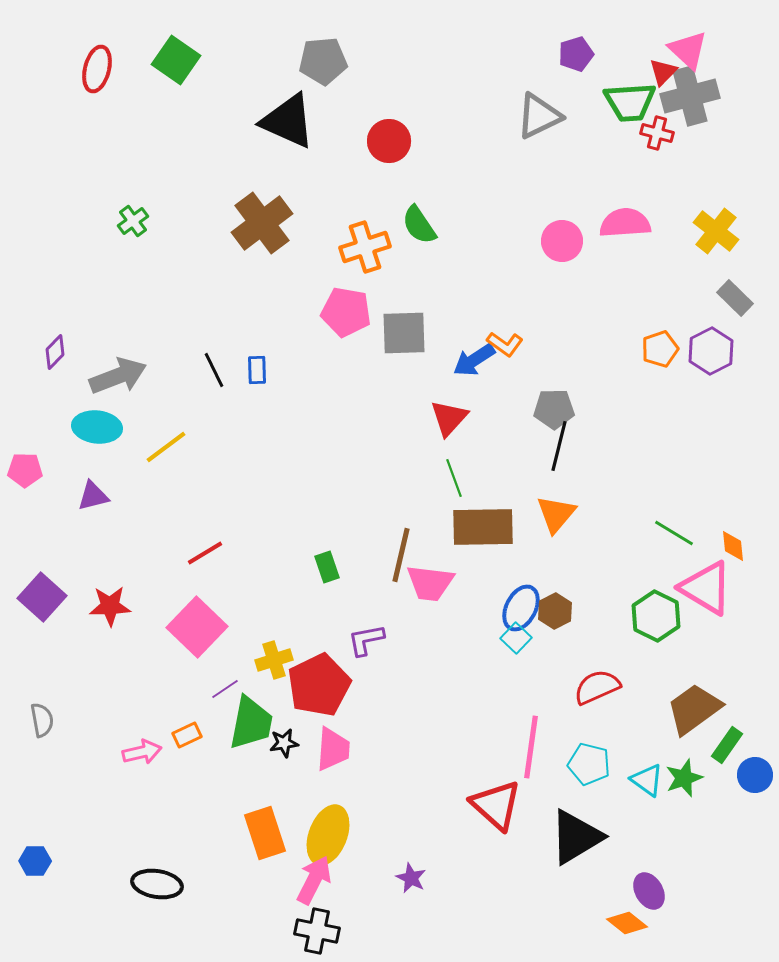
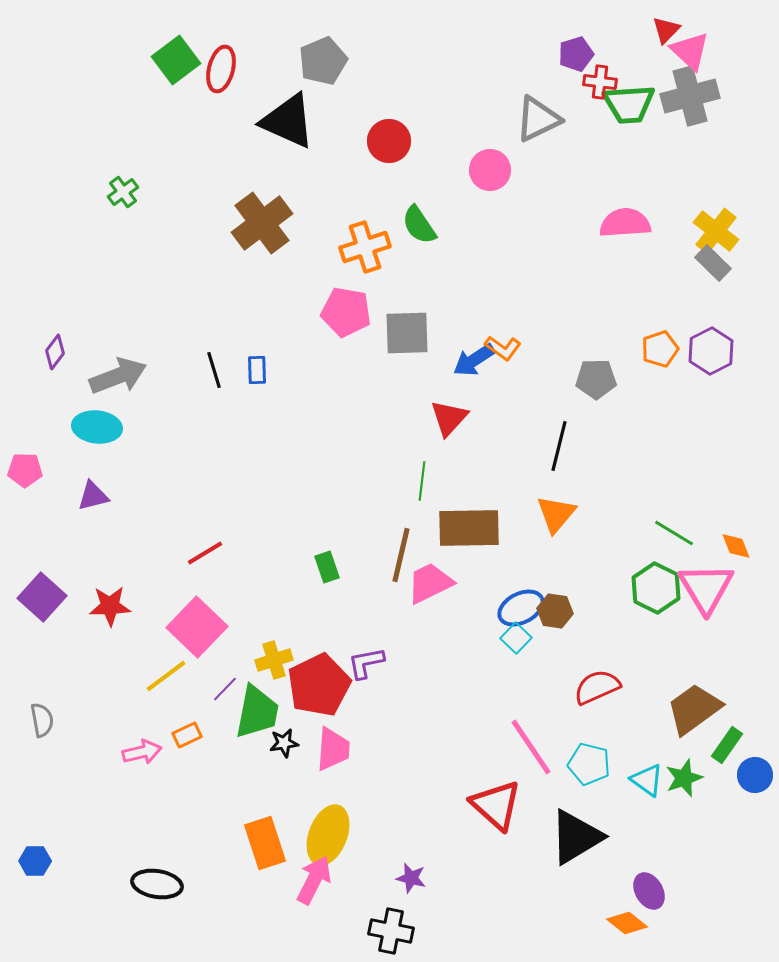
pink triangle at (688, 50): moved 2 px right, 1 px down
green square at (176, 60): rotated 18 degrees clockwise
gray pentagon at (323, 61): rotated 18 degrees counterclockwise
red ellipse at (97, 69): moved 124 px right
red triangle at (663, 72): moved 3 px right, 42 px up
green trapezoid at (630, 102): moved 1 px left, 2 px down
gray triangle at (539, 116): moved 1 px left, 3 px down
red cross at (657, 133): moved 57 px left, 51 px up; rotated 8 degrees counterclockwise
green cross at (133, 221): moved 10 px left, 29 px up
pink circle at (562, 241): moved 72 px left, 71 px up
gray rectangle at (735, 298): moved 22 px left, 35 px up
gray square at (404, 333): moved 3 px right
orange L-shape at (505, 344): moved 2 px left, 4 px down
purple diamond at (55, 352): rotated 8 degrees counterclockwise
black line at (214, 370): rotated 9 degrees clockwise
gray pentagon at (554, 409): moved 42 px right, 30 px up
yellow line at (166, 447): moved 229 px down
green line at (454, 478): moved 32 px left, 3 px down; rotated 27 degrees clockwise
brown rectangle at (483, 527): moved 14 px left, 1 px down
orange diamond at (733, 546): moved 3 px right; rotated 16 degrees counterclockwise
pink trapezoid at (430, 583): rotated 147 degrees clockwise
pink triangle at (706, 588): rotated 28 degrees clockwise
blue ellipse at (521, 608): rotated 36 degrees clockwise
brown hexagon at (555, 611): rotated 24 degrees counterclockwise
green hexagon at (656, 616): moved 28 px up
purple L-shape at (366, 640): moved 23 px down
purple line at (225, 689): rotated 12 degrees counterclockwise
green trapezoid at (251, 723): moved 6 px right, 11 px up
pink line at (531, 747): rotated 42 degrees counterclockwise
orange rectangle at (265, 833): moved 10 px down
purple star at (411, 878): rotated 12 degrees counterclockwise
black cross at (317, 931): moved 74 px right
